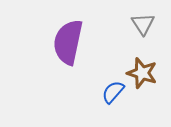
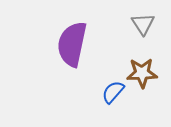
purple semicircle: moved 4 px right, 2 px down
brown star: rotated 20 degrees counterclockwise
